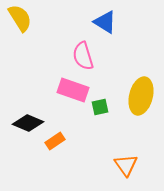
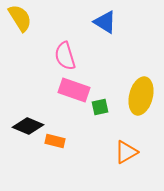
pink semicircle: moved 18 px left
pink rectangle: moved 1 px right
black diamond: moved 3 px down
orange rectangle: rotated 48 degrees clockwise
orange triangle: moved 13 px up; rotated 35 degrees clockwise
